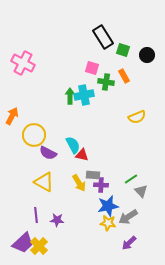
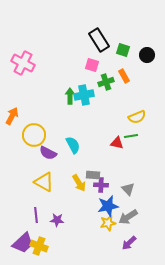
black rectangle: moved 4 px left, 3 px down
pink square: moved 3 px up
green cross: rotated 28 degrees counterclockwise
red triangle: moved 35 px right, 12 px up
green line: moved 43 px up; rotated 24 degrees clockwise
gray triangle: moved 13 px left, 2 px up
yellow star: rotated 21 degrees counterclockwise
yellow cross: rotated 24 degrees counterclockwise
